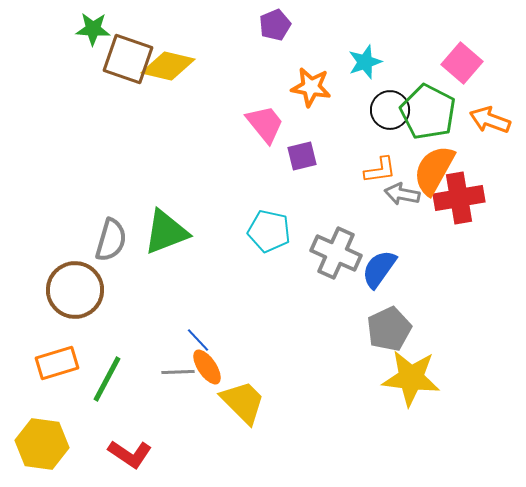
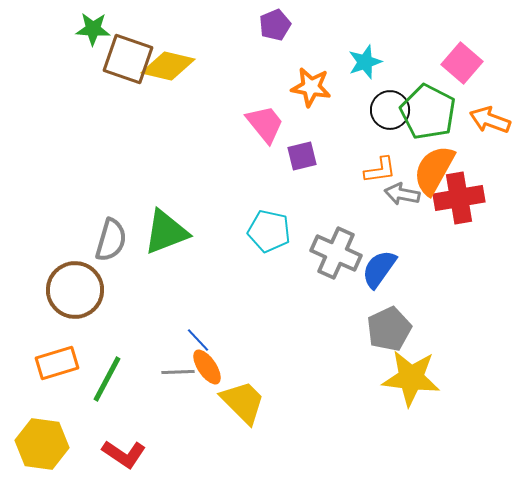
red L-shape: moved 6 px left
